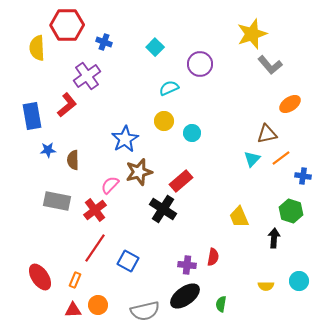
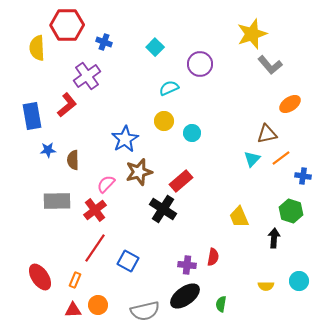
pink semicircle at (110, 185): moved 4 px left, 1 px up
gray rectangle at (57, 201): rotated 12 degrees counterclockwise
